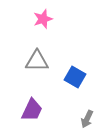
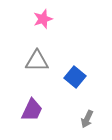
blue square: rotated 10 degrees clockwise
